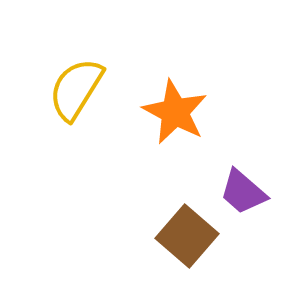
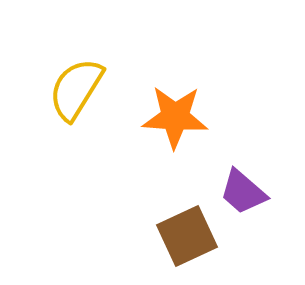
orange star: moved 5 px down; rotated 24 degrees counterclockwise
brown square: rotated 24 degrees clockwise
